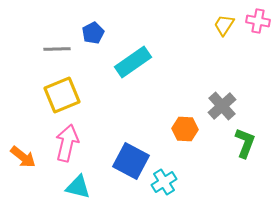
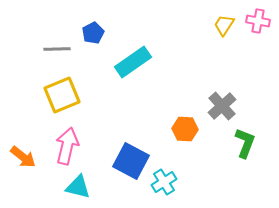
pink arrow: moved 3 px down
